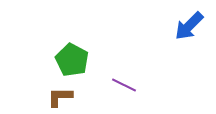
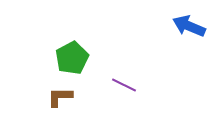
blue arrow: rotated 68 degrees clockwise
green pentagon: moved 2 px up; rotated 16 degrees clockwise
